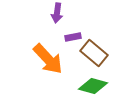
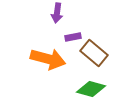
orange arrow: rotated 32 degrees counterclockwise
green diamond: moved 2 px left, 3 px down
